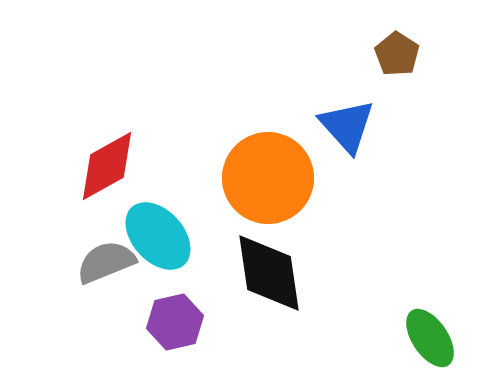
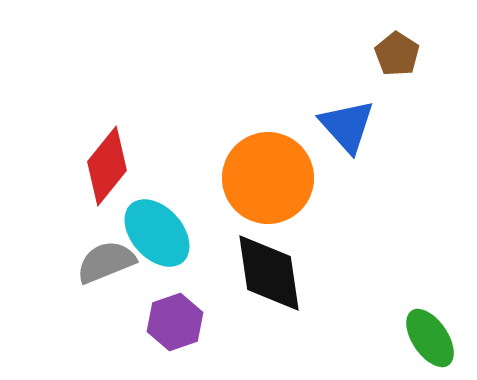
red diamond: rotated 22 degrees counterclockwise
cyan ellipse: moved 1 px left, 3 px up
purple hexagon: rotated 6 degrees counterclockwise
